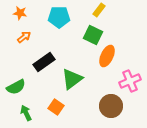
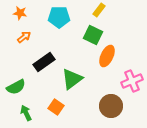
pink cross: moved 2 px right
